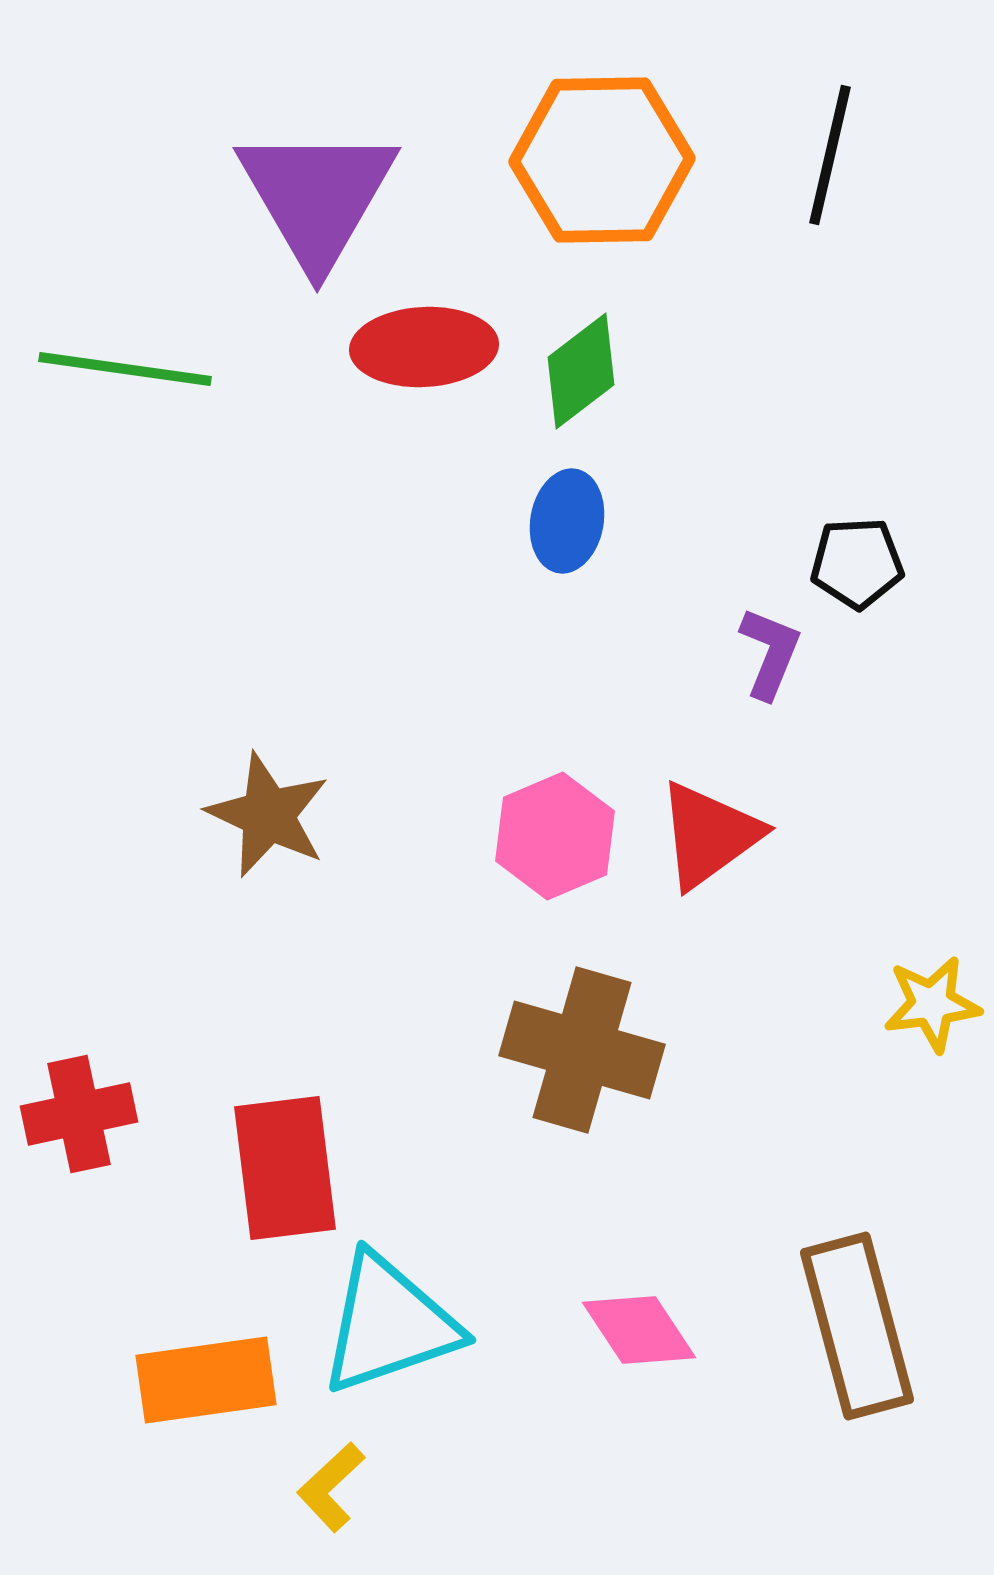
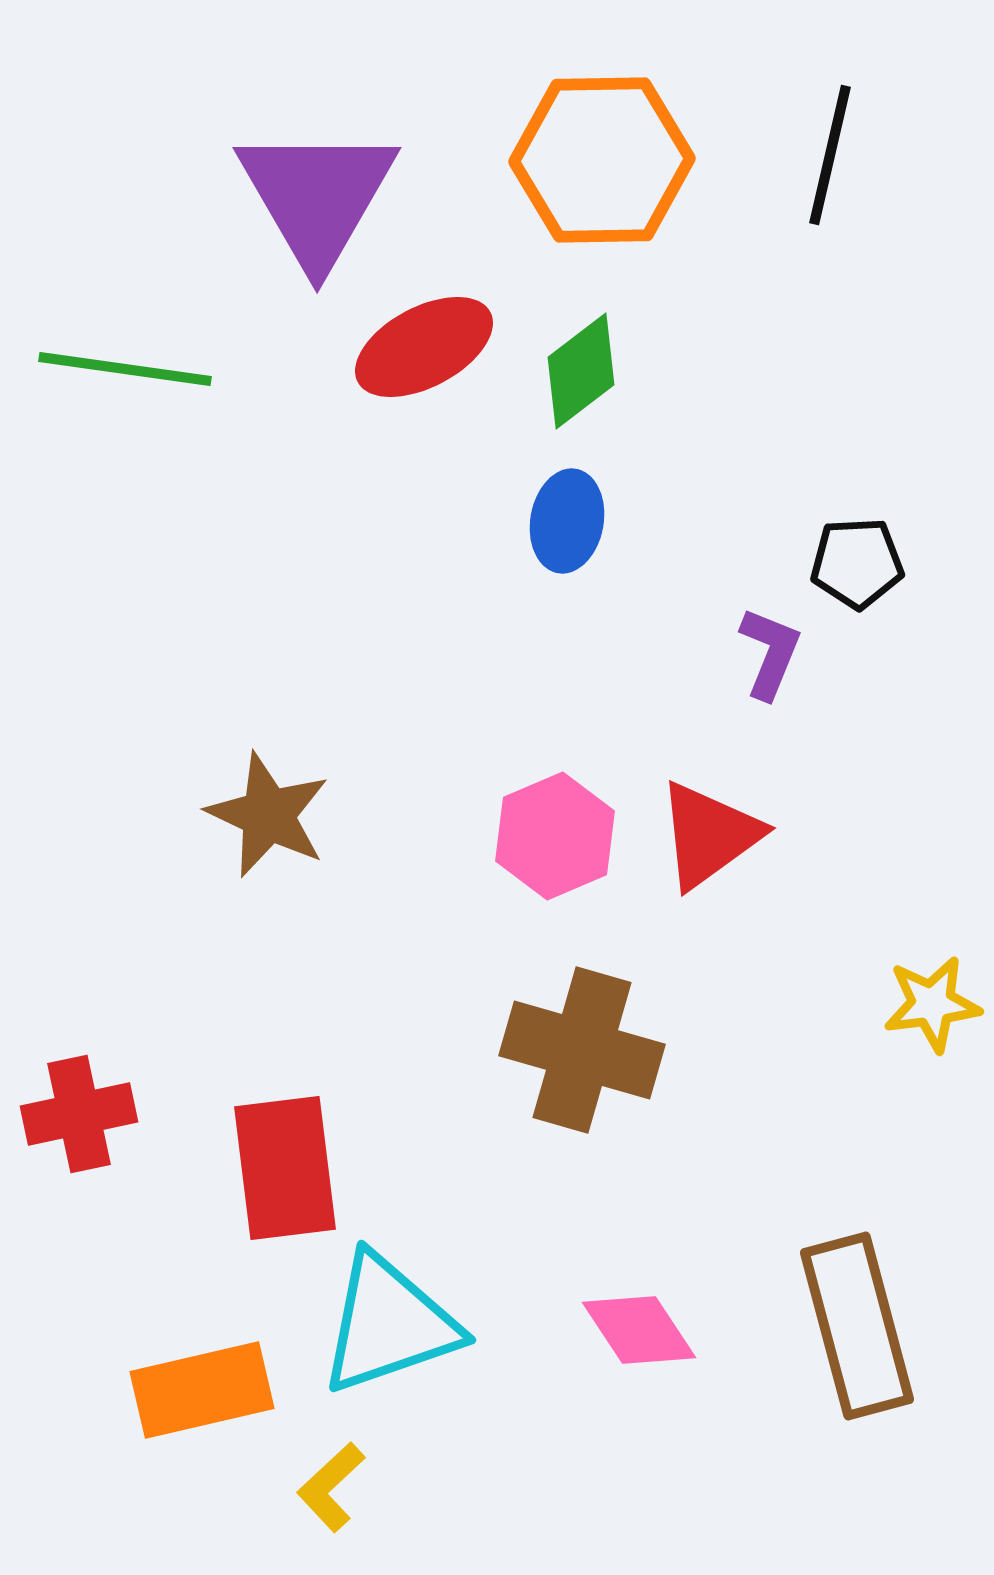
red ellipse: rotated 25 degrees counterclockwise
orange rectangle: moved 4 px left, 10 px down; rotated 5 degrees counterclockwise
